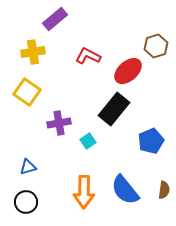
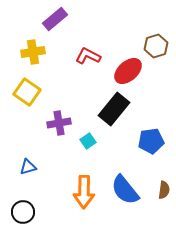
blue pentagon: rotated 15 degrees clockwise
black circle: moved 3 px left, 10 px down
